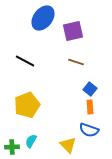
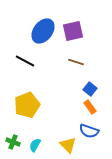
blue ellipse: moved 13 px down
orange rectangle: rotated 32 degrees counterclockwise
blue semicircle: moved 1 px down
cyan semicircle: moved 4 px right, 4 px down
green cross: moved 1 px right, 5 px up; rotated 24 degrees clockwise
